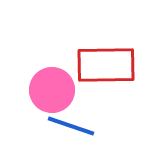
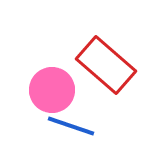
red rectangle: rotated 42 degrees clockwise
